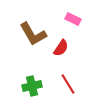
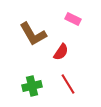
red semicircle: moved 4 px down
